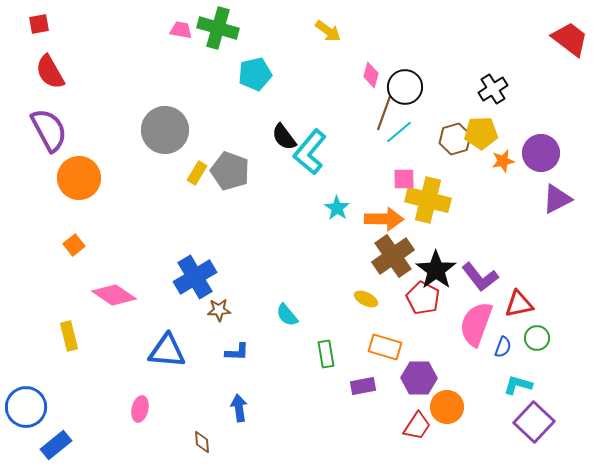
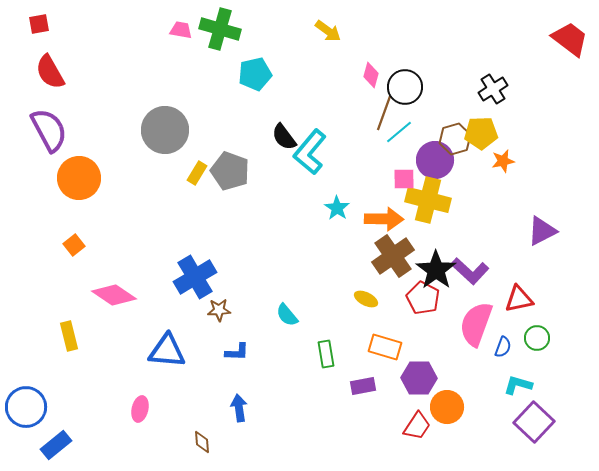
green cross at (218, 28): moved 2 px right, 1 px down
purple circle at (541, 153): moved 106 px left, 7 px down
purple triangle at (557, 199): moved 15 px left, 32 px down
purple L-shape at (480, 277): moved 10 px left, 6 px up; rotated 9 degrees counterclockwise
red triangle at (519, 304): moved 5 px up
